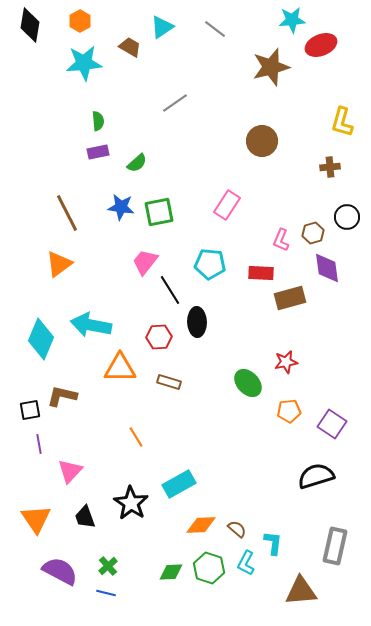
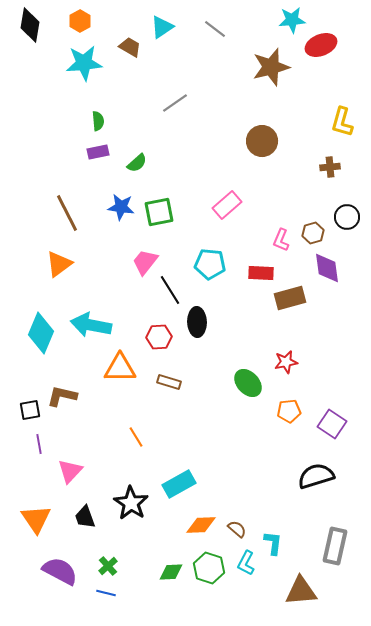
pink rectangle at (227, 205): rotated 16 degrees clockwise
cyan diamond at (41, 339): moved 6 px up
